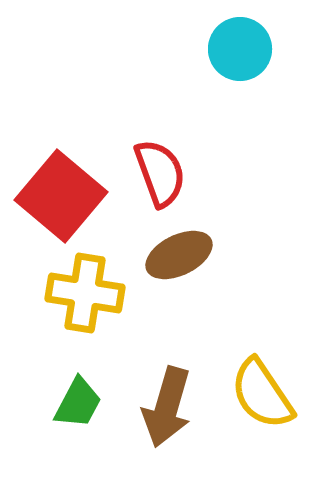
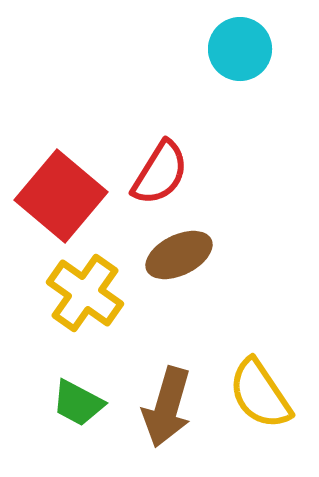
red semicircle: rotated 52 degrees clockwise
yellow cross: rotated 26 degrees clockwise
yellow semicircle: moved 2 px left
green trapezoid: rotated 90 degrees clockwise
